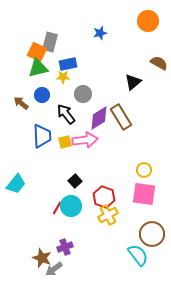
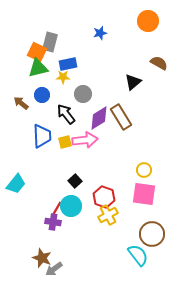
purple cross: moved 12 px left, 25 px up; rotated 28 degrees clockwise
